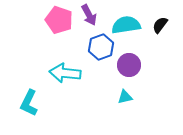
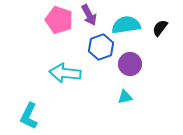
black semicircle: moved 3 px down
purple circle: moved 1 px right, 1 px up
cyan L-shape: moved 13 px down
